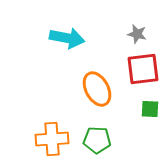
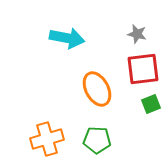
green square: moved 1 px right, 5 px up; rotated 24 degrees counterclockwise
orange cross: moved 5 px left; rotated 12 degrees counterclockwise
